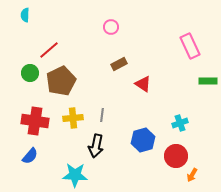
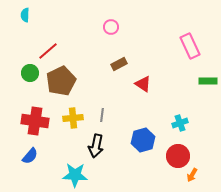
red line: moved 1 px left, 1 px down
red circle: moved 2 px right
